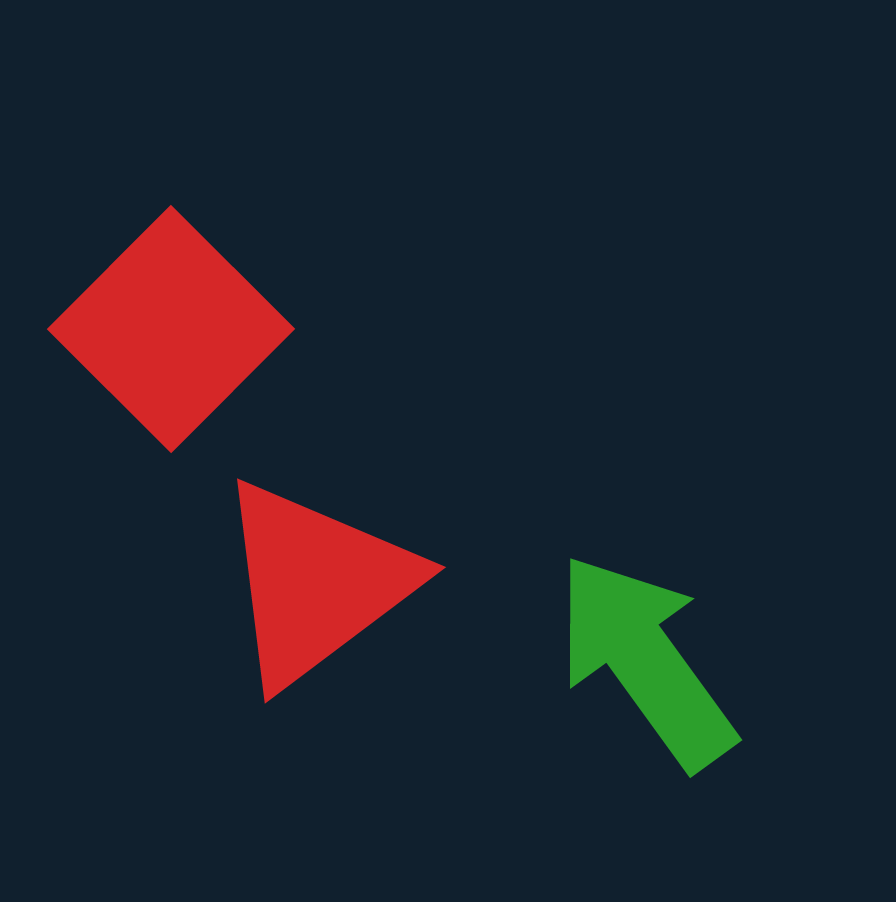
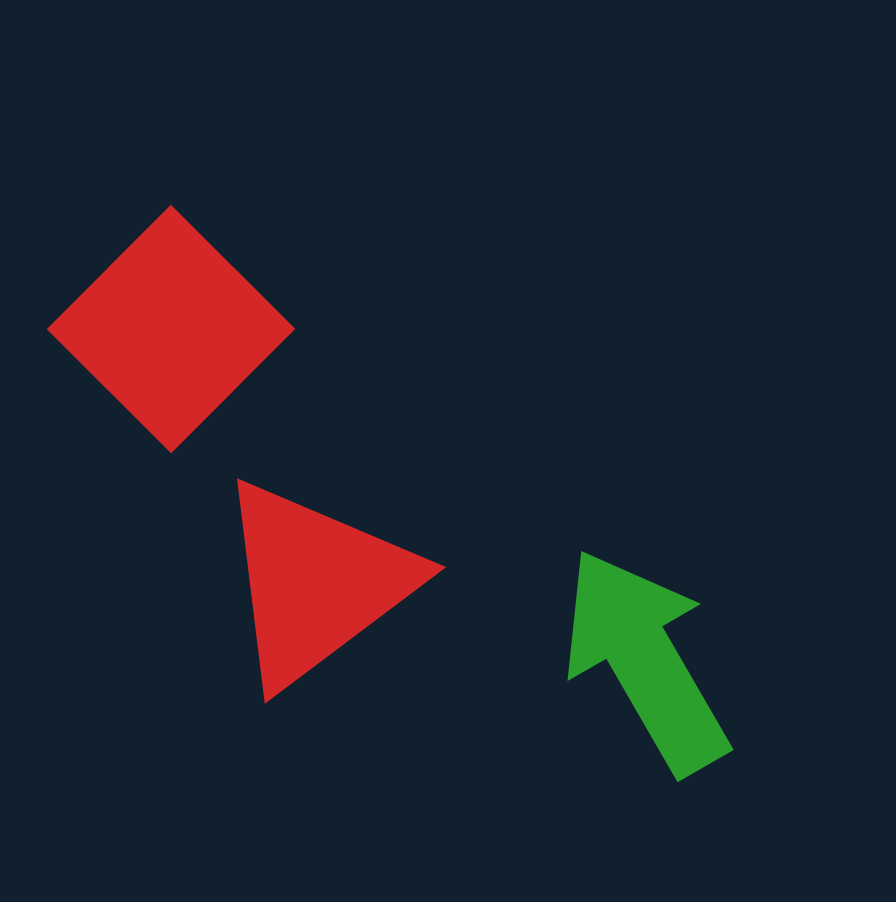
green arrow: rotated 6 degrees clockwise
